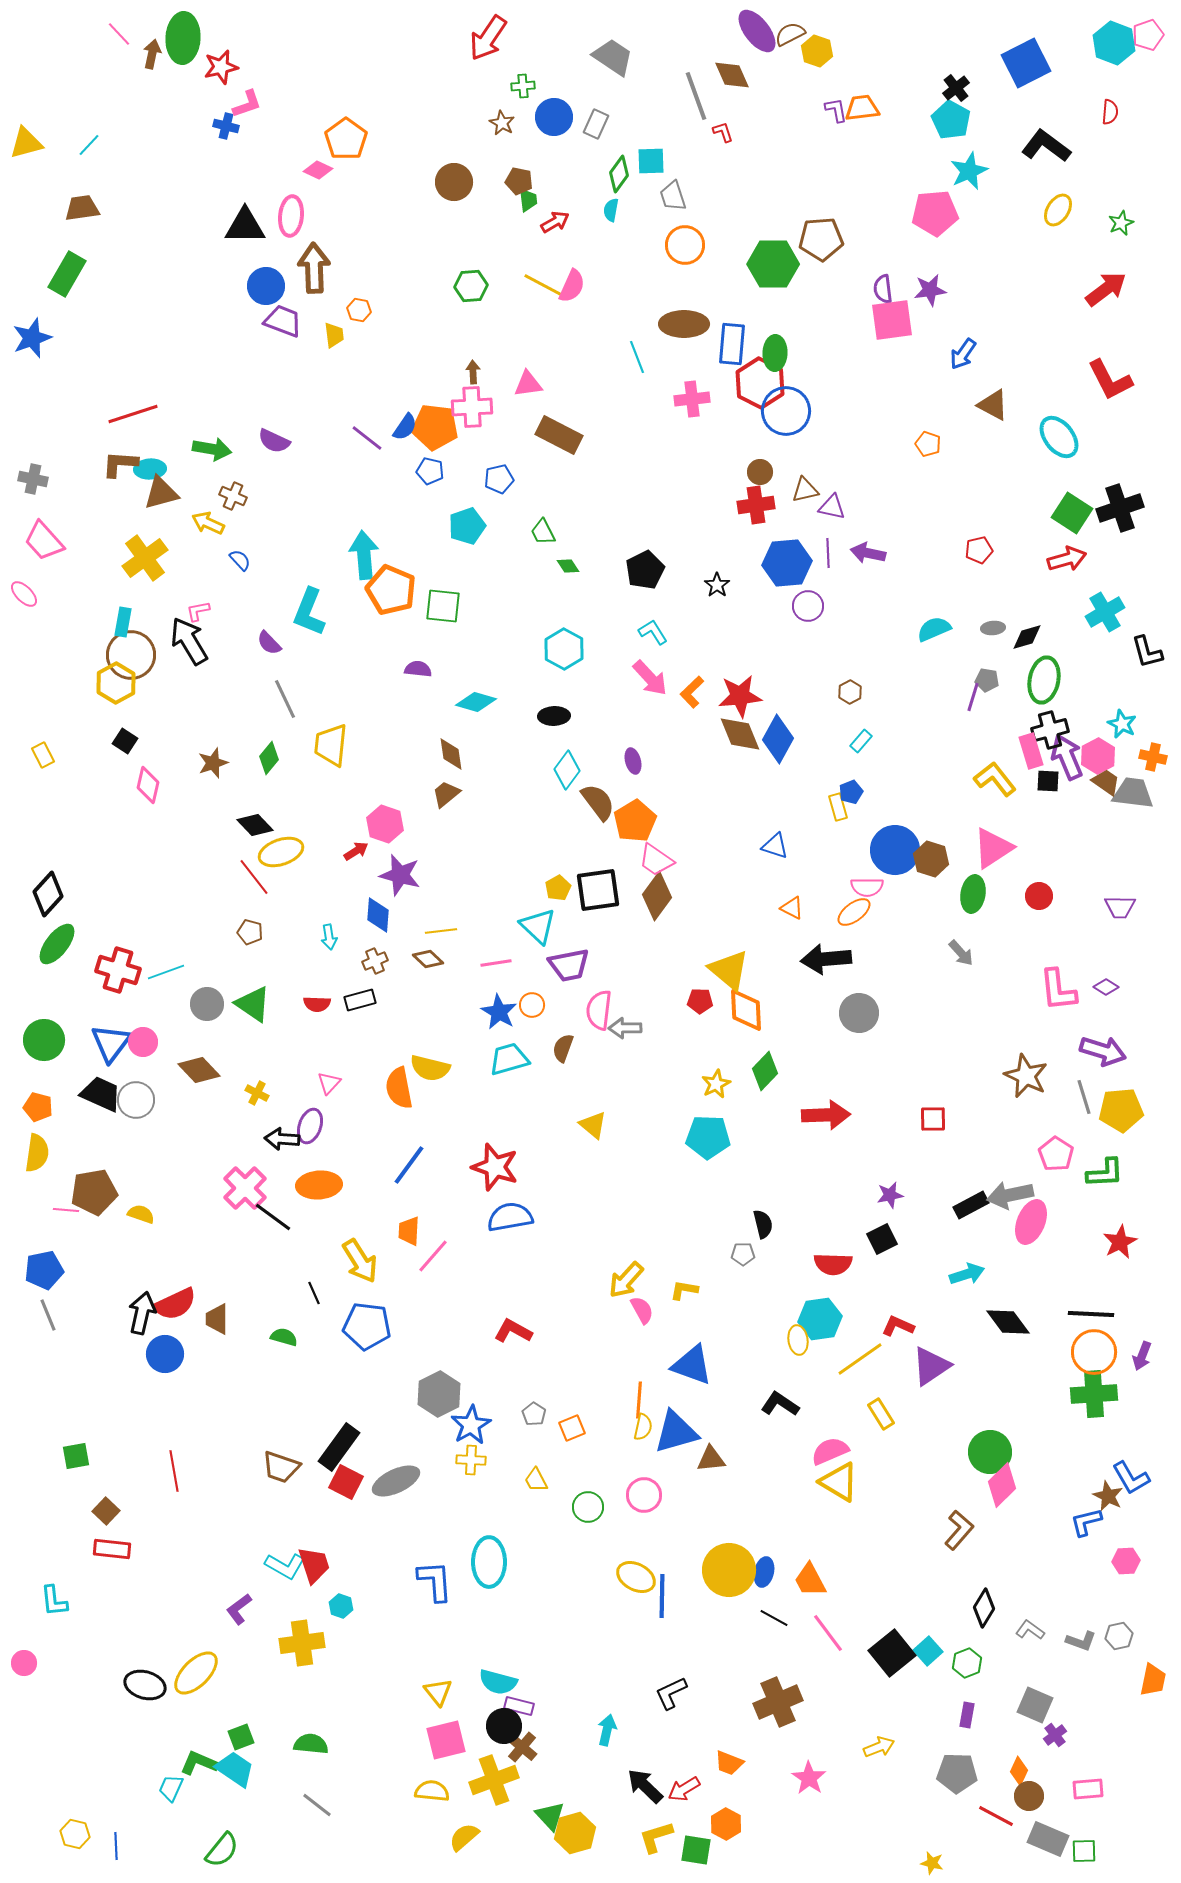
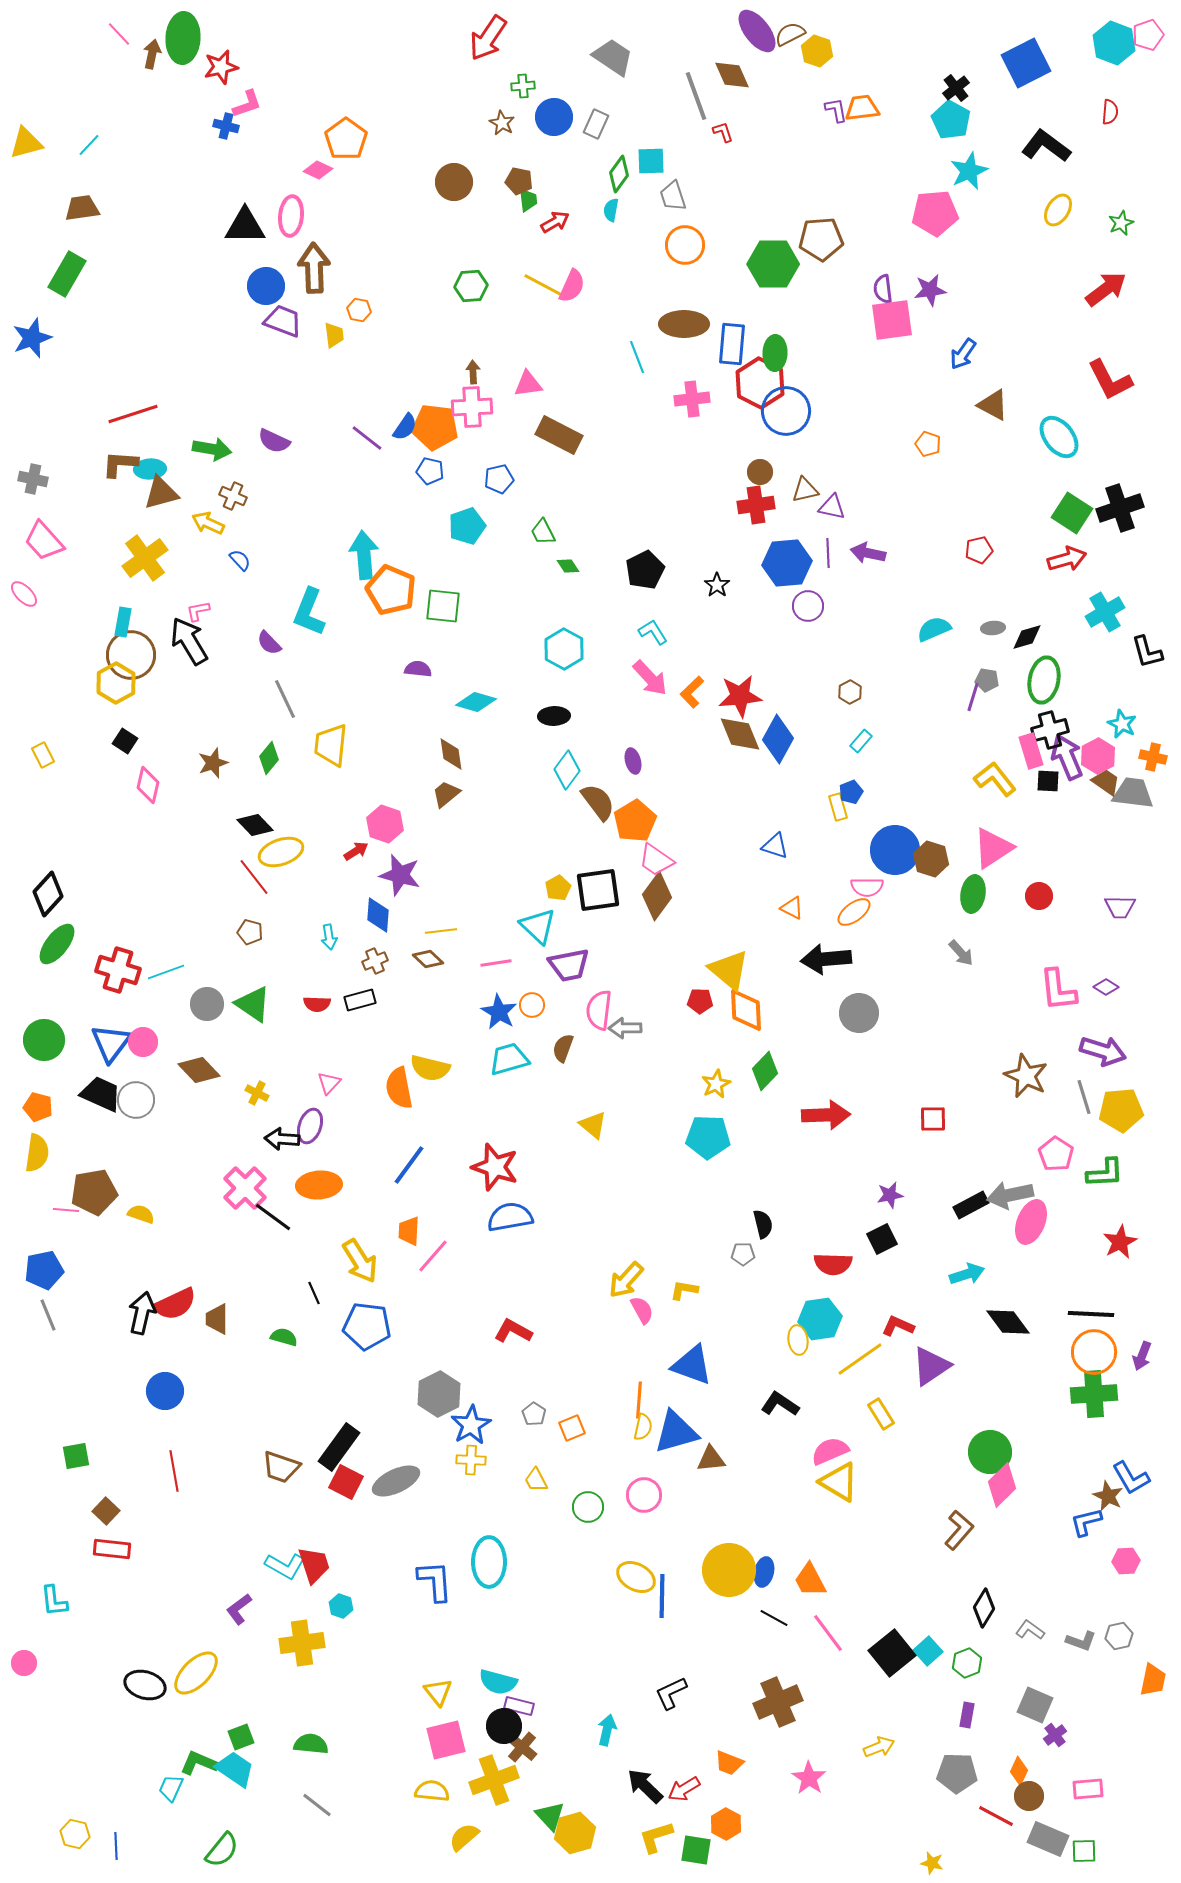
blue circle at (165, 1354): moved 37 px down
